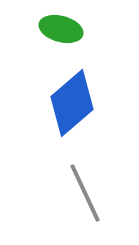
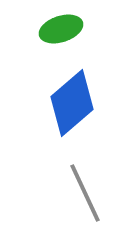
green ellipse: rotated 33 degrees counterclockwise
